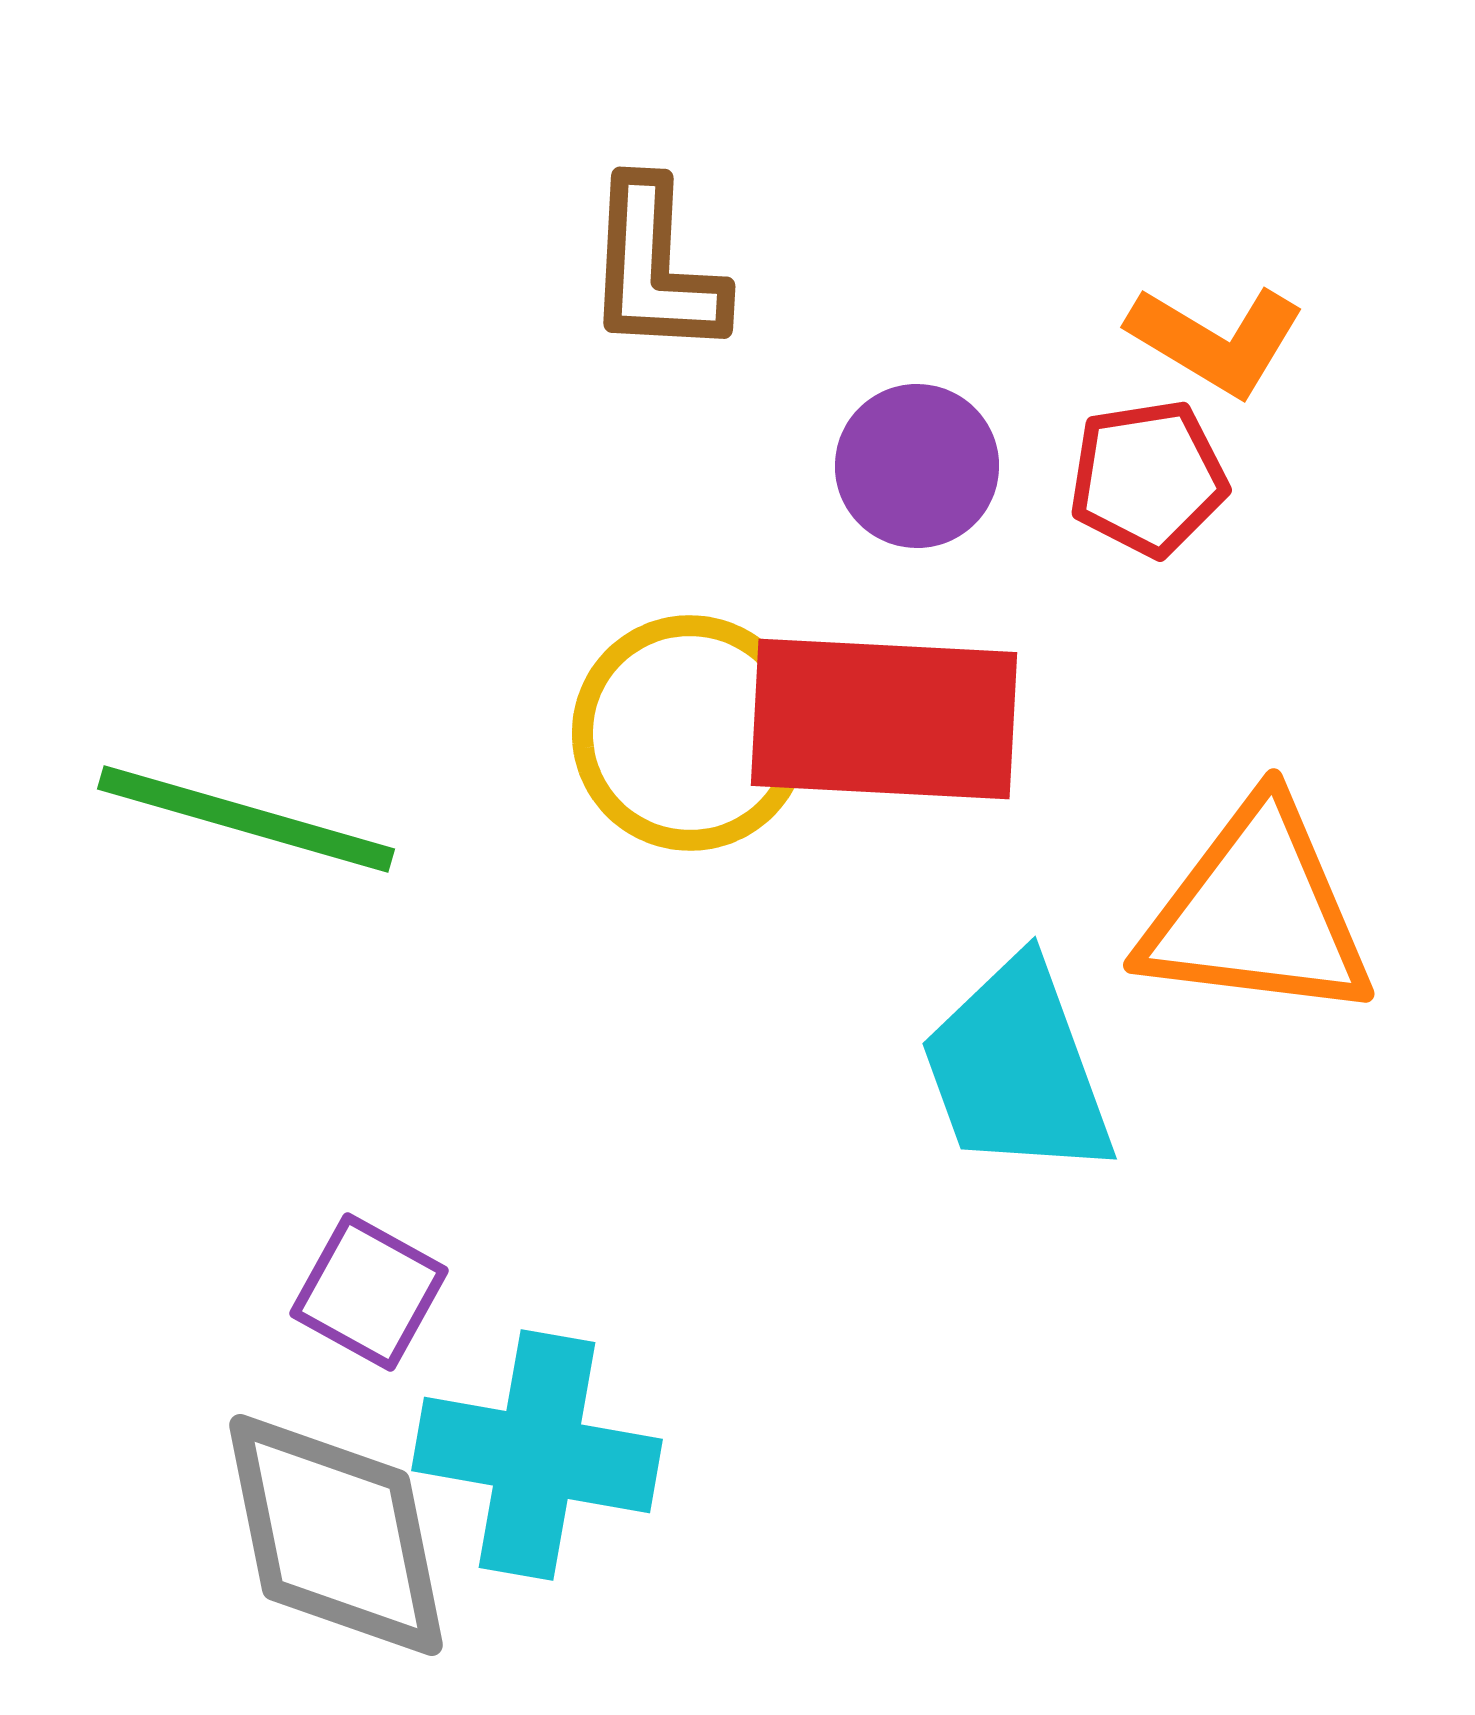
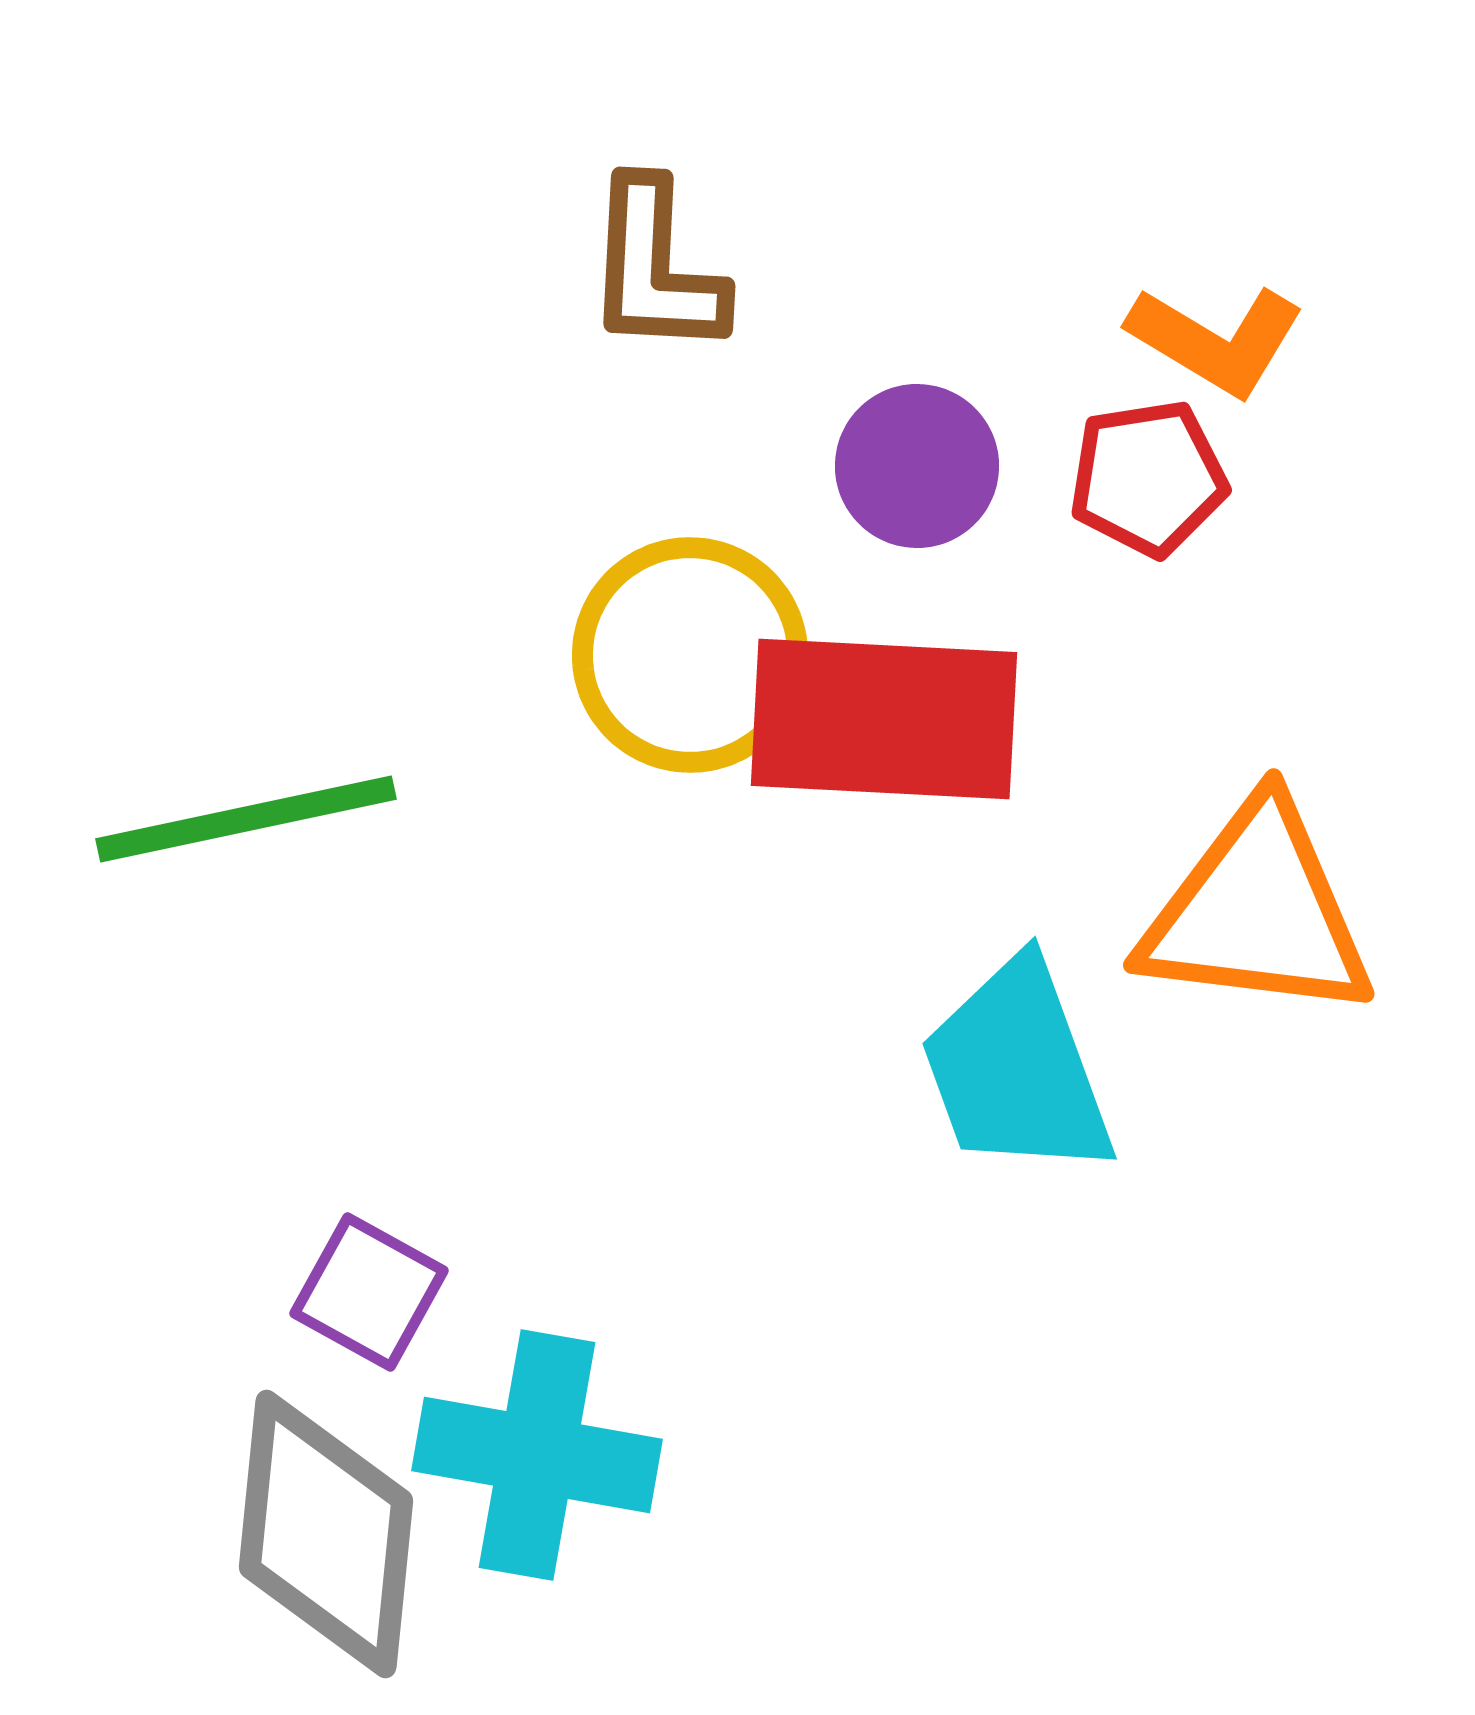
yellow circle: moved 78 px up
green line: rotated 28 degrees counterclockwise
gray diamond: moved 10 px left, 1 px up; rotated 17 degrees clockwise
